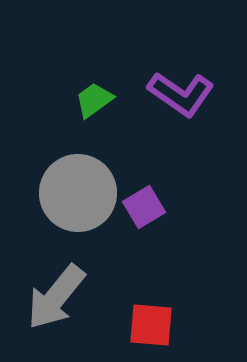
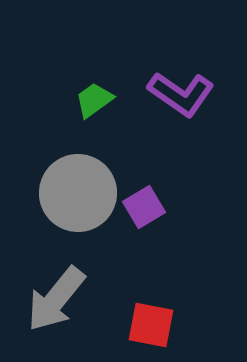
gray arrow: moved 2 px down
red square: rotated 6 degrees clockwise
